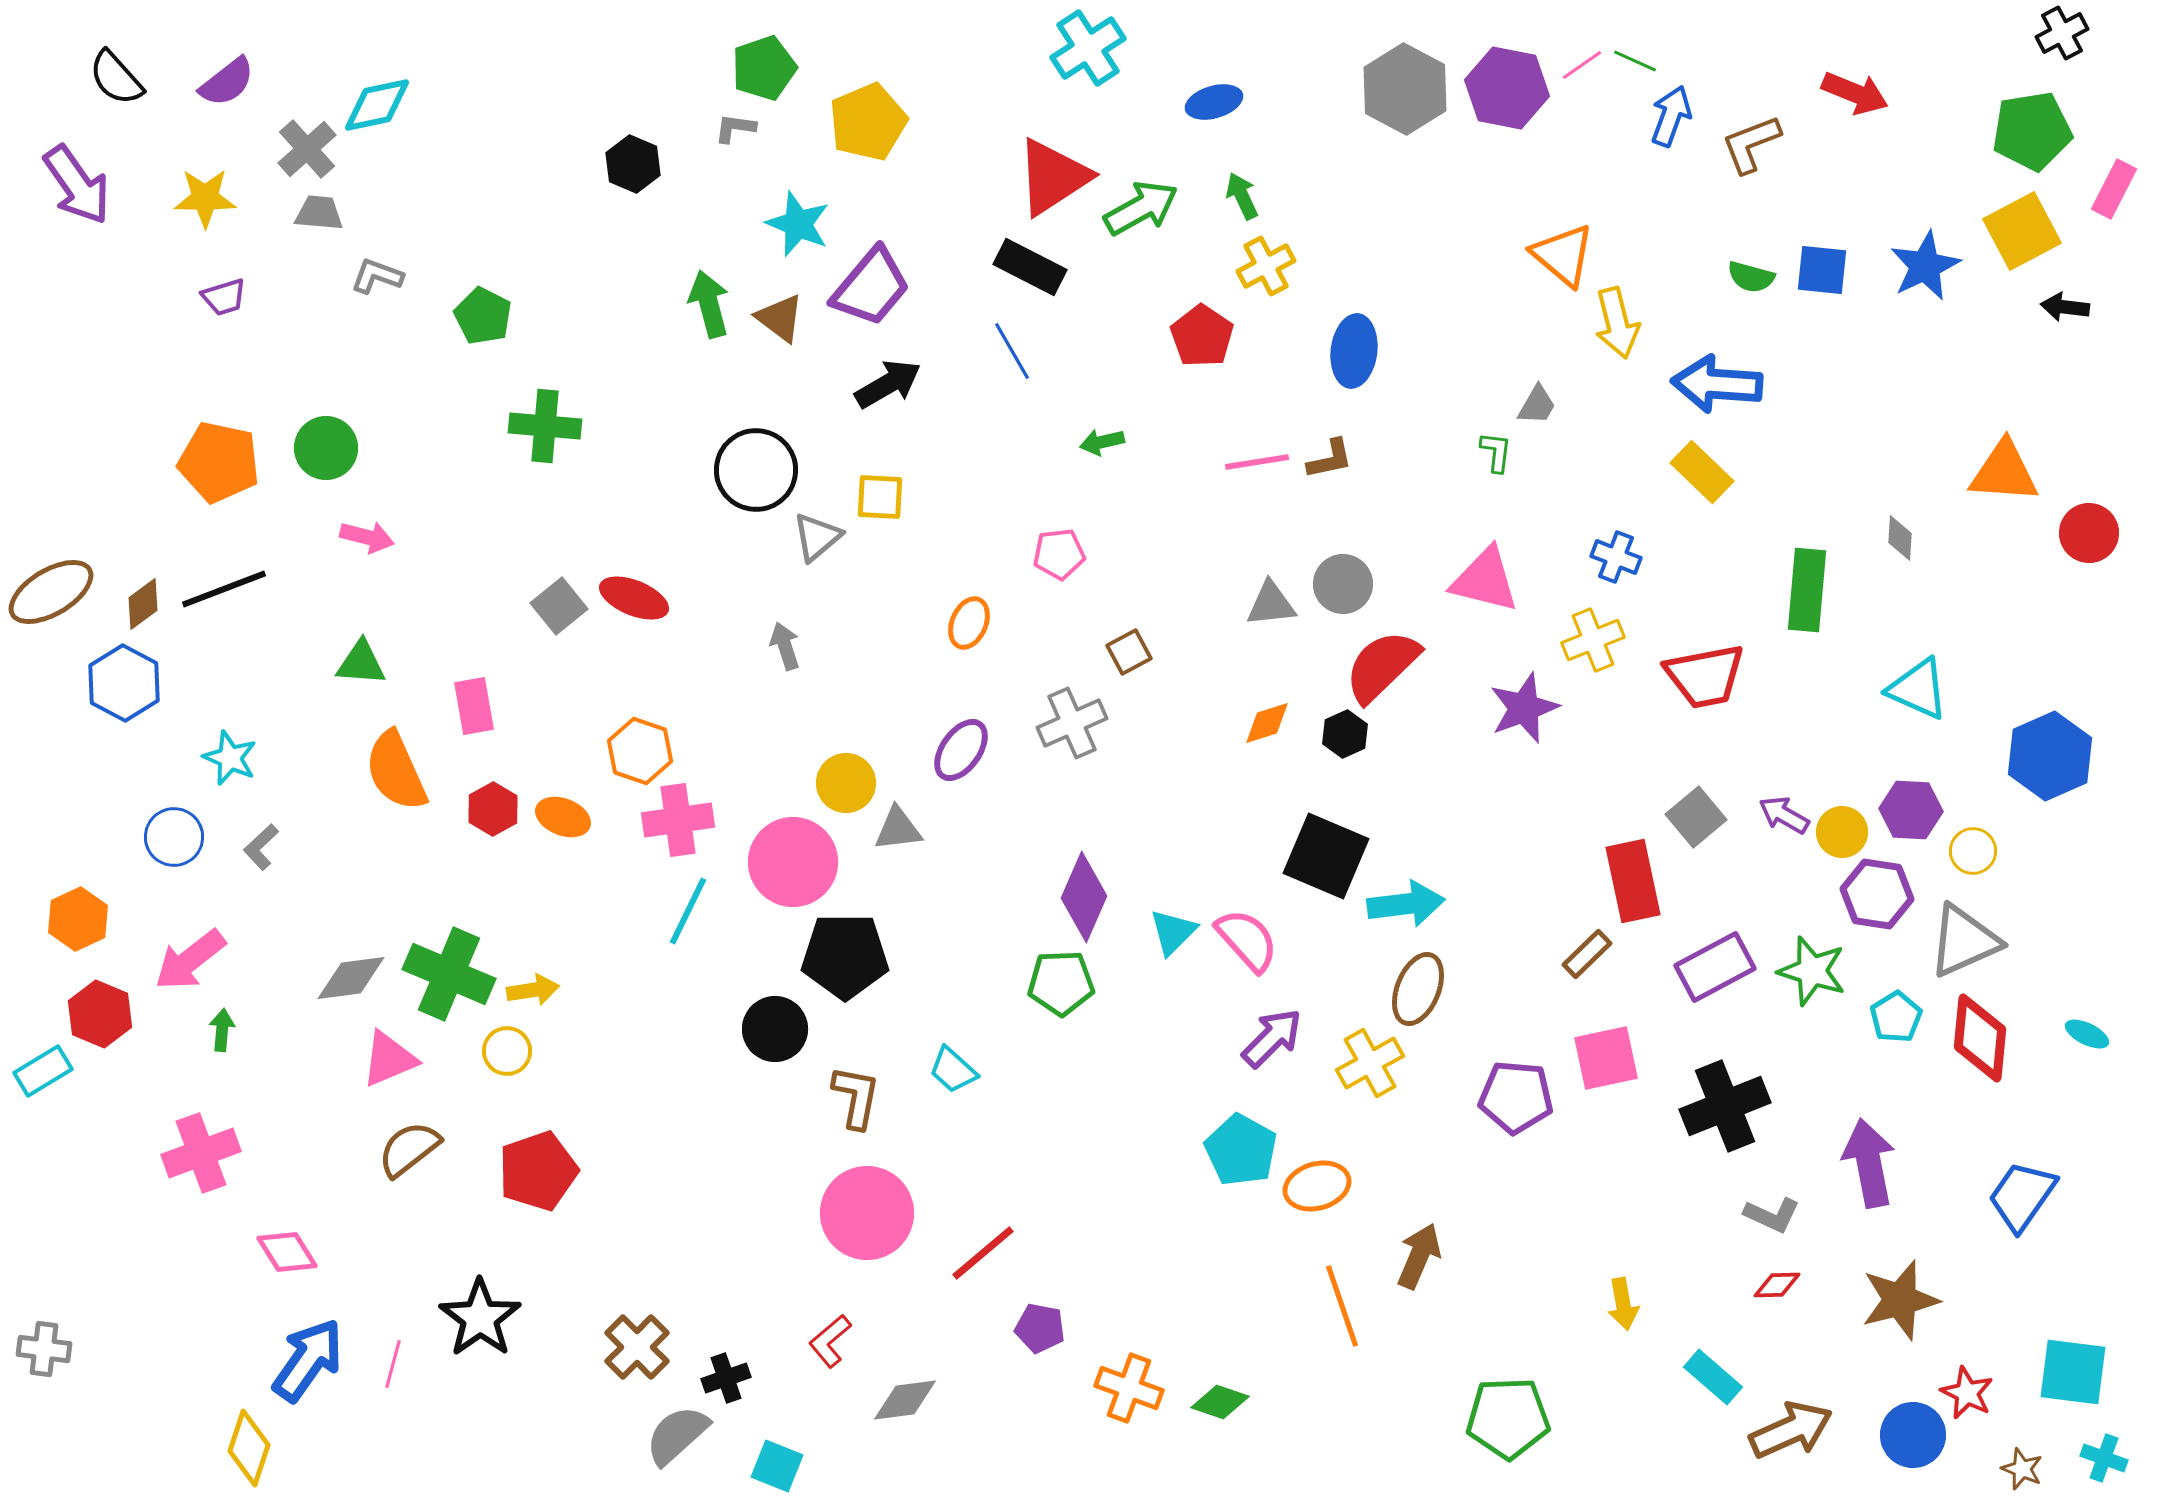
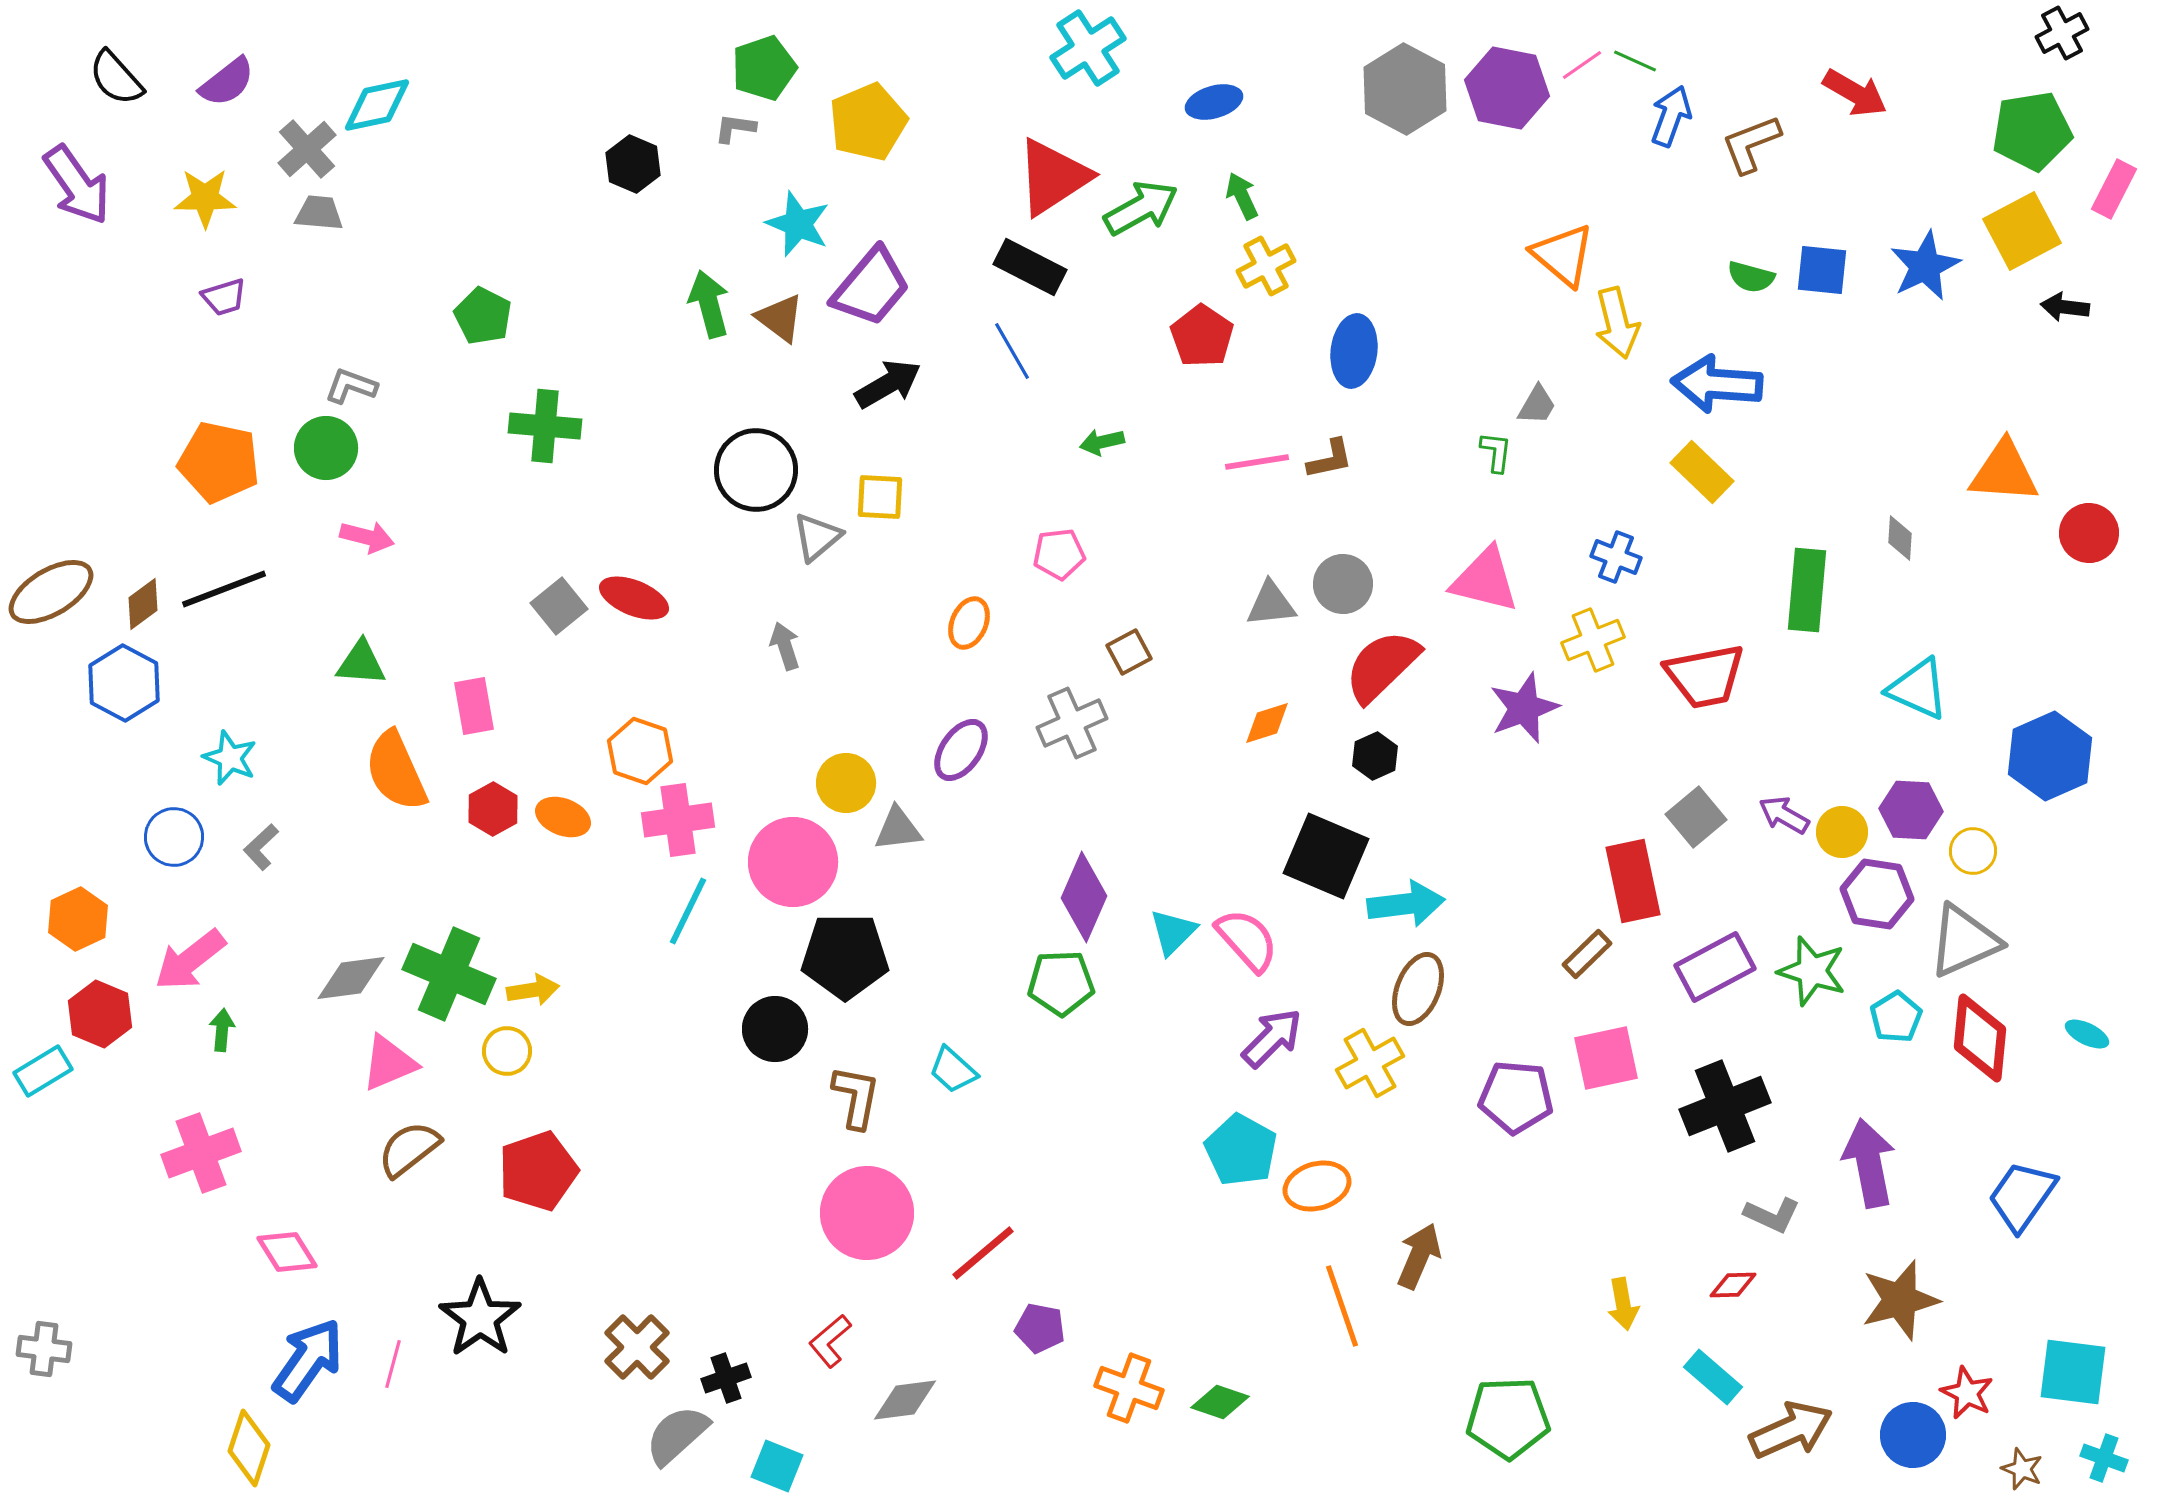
red arrow at (1855, 93): rotated 8 degrees clockwise
gray L-shape at (377, 276): moved 26 px left, 110 px down
black hexagon at (1345, 734): moved 30 px right, 22 px down
pink triangle at (389, 1059): moved 4 px down
red diamond at (1777, 1285): moved 44 px left
